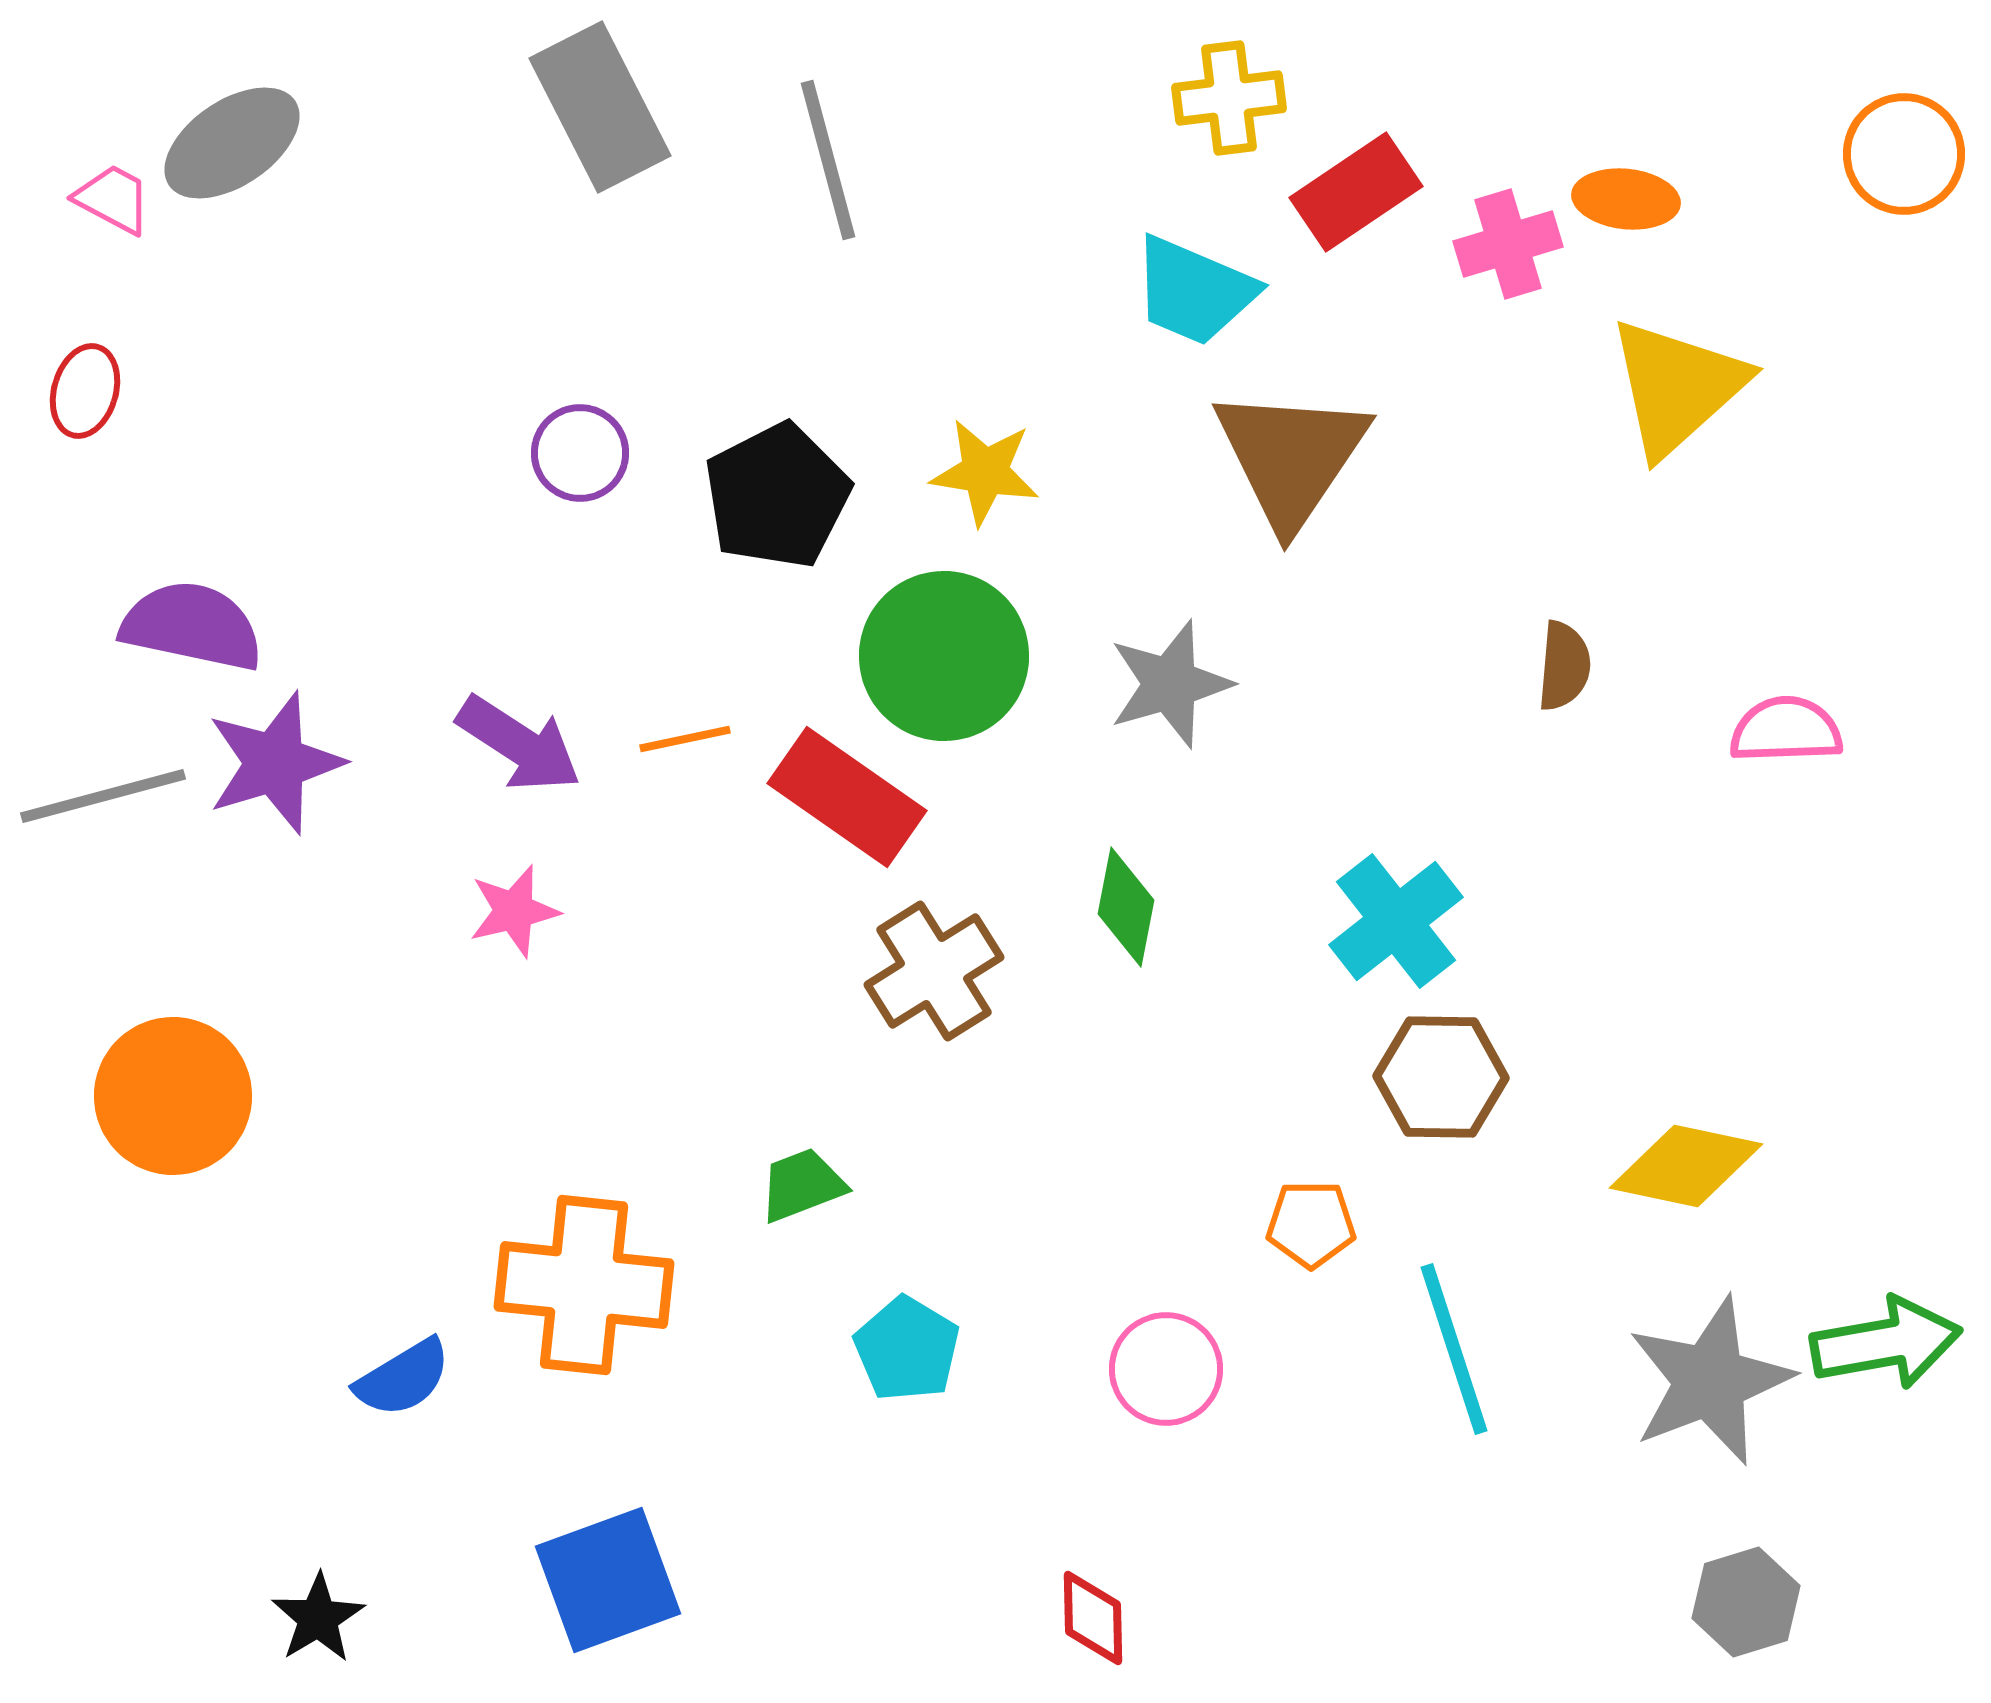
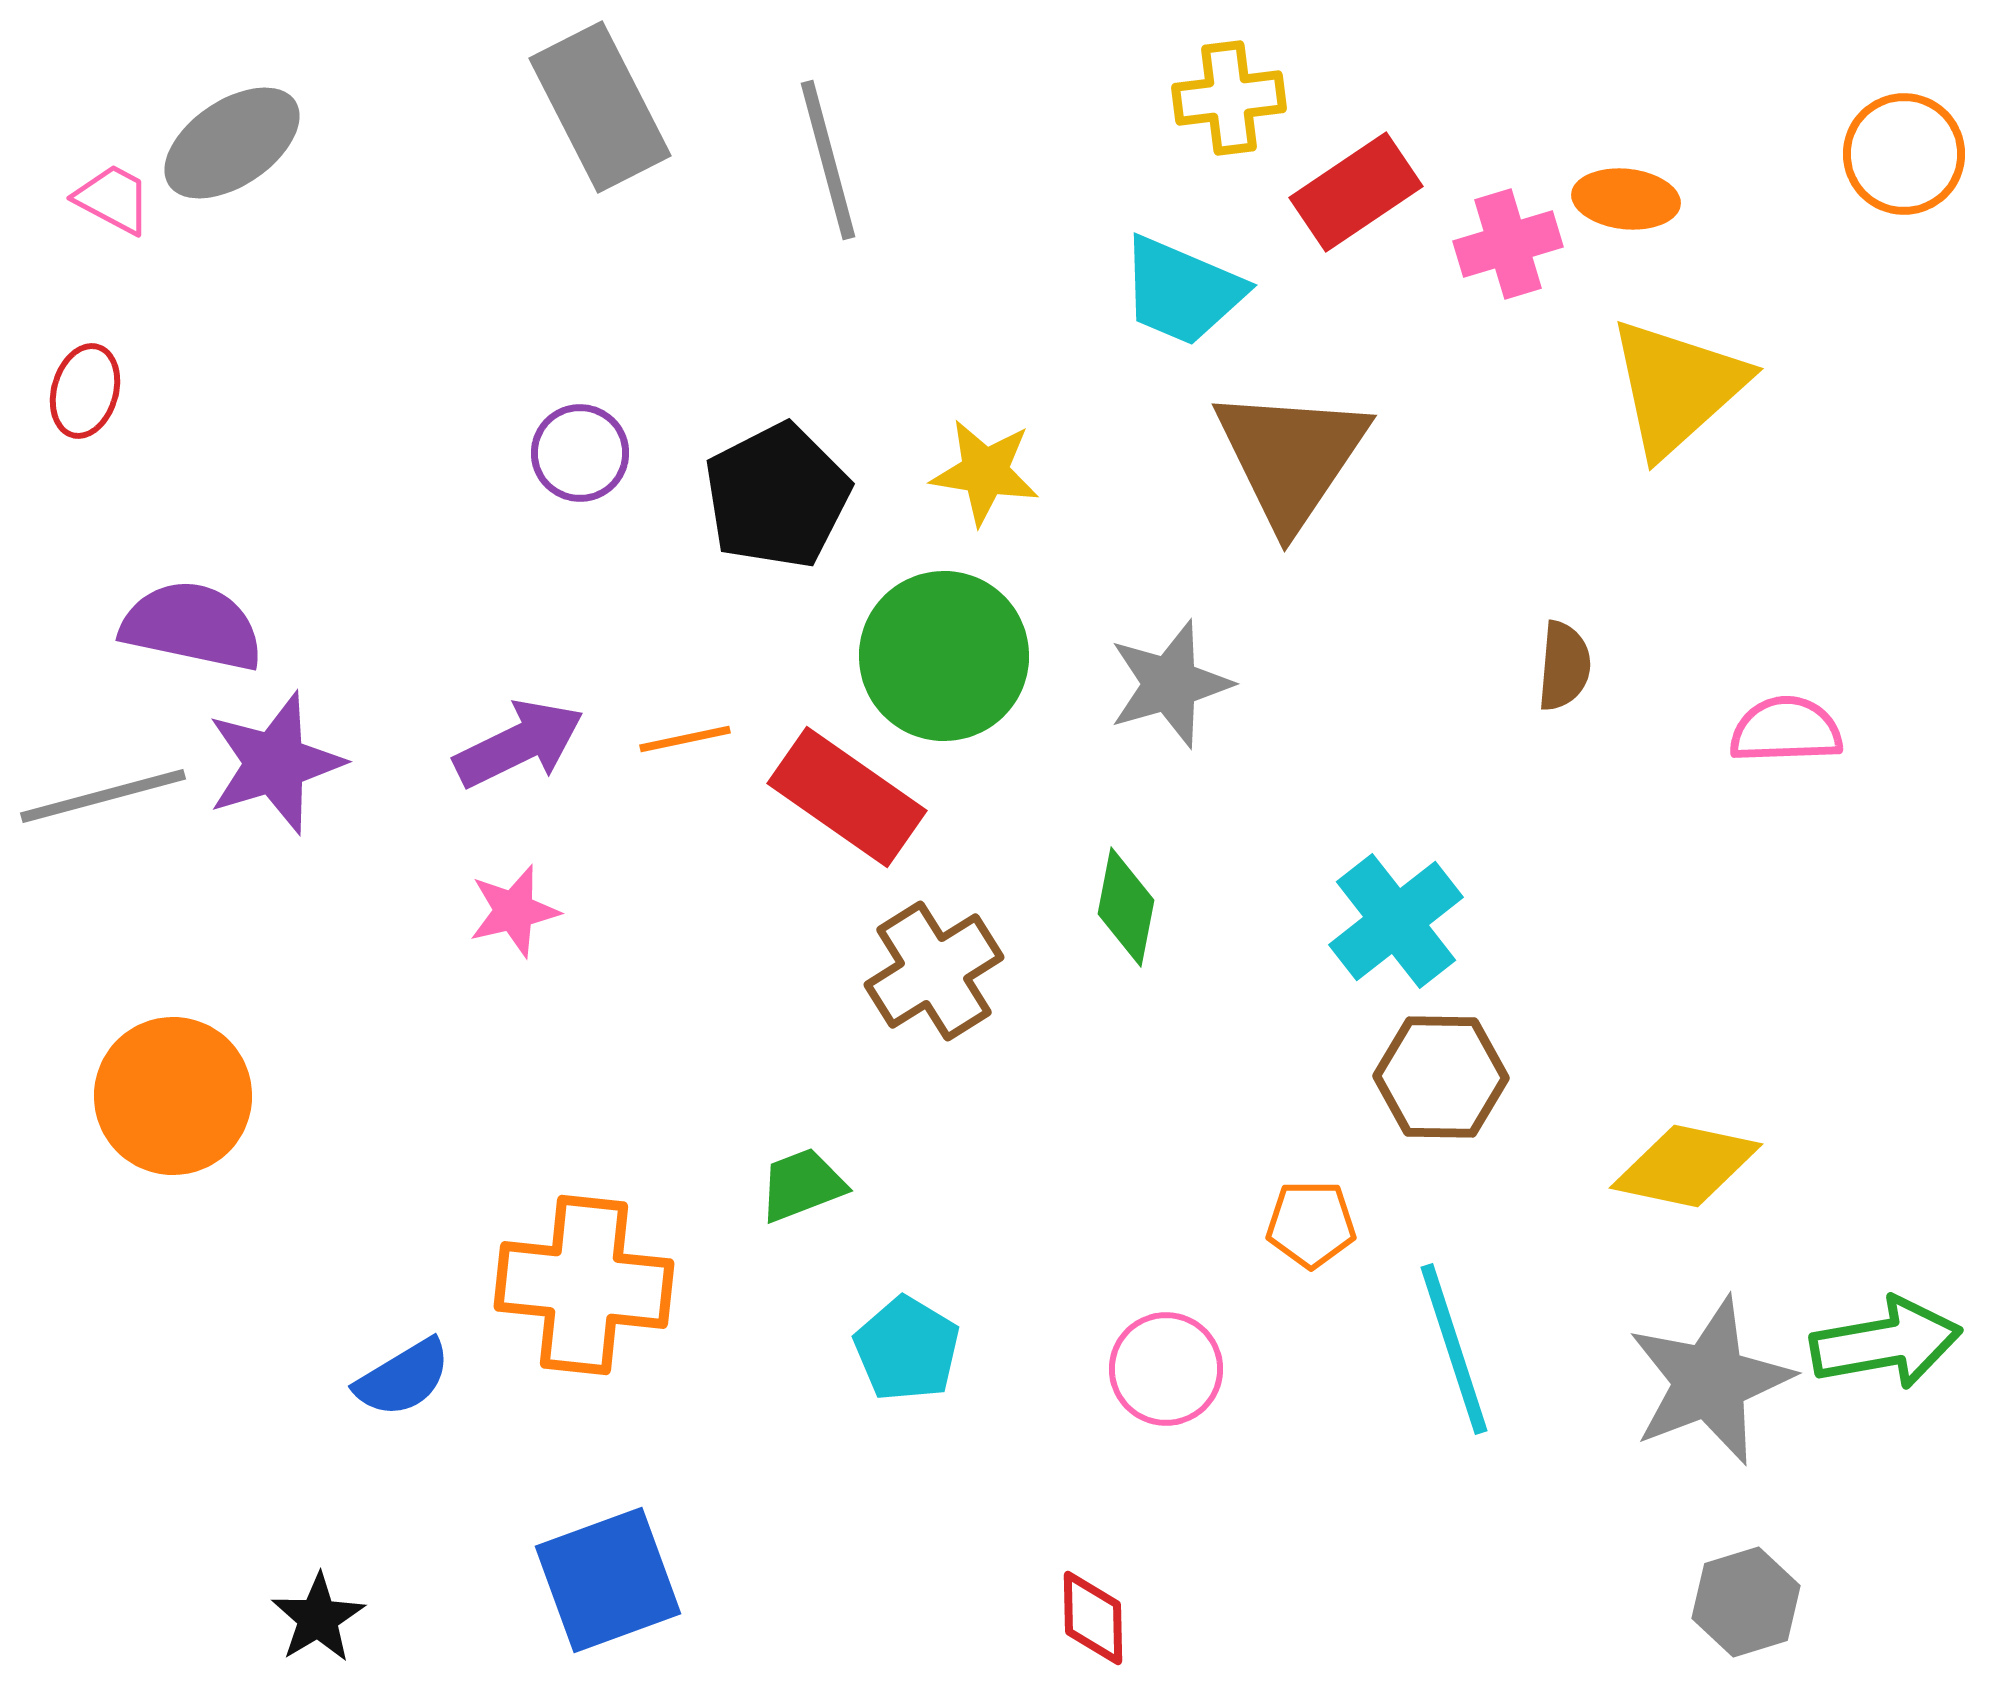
cyan trapezoid at (1194, 291): moved 12 px left
purple arrow at (519, 744): rotated 59 degrees counterclockwise
